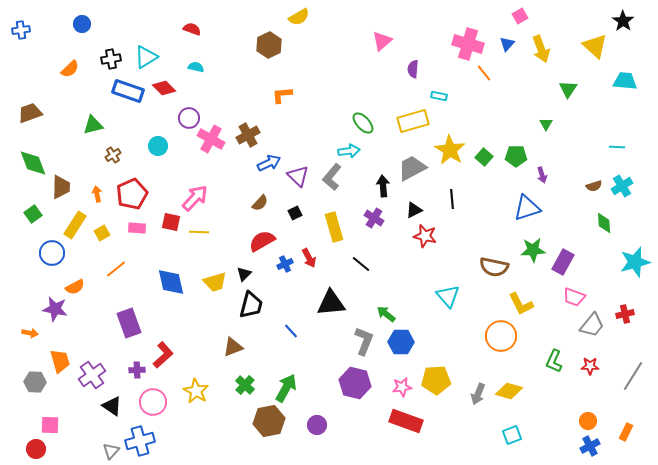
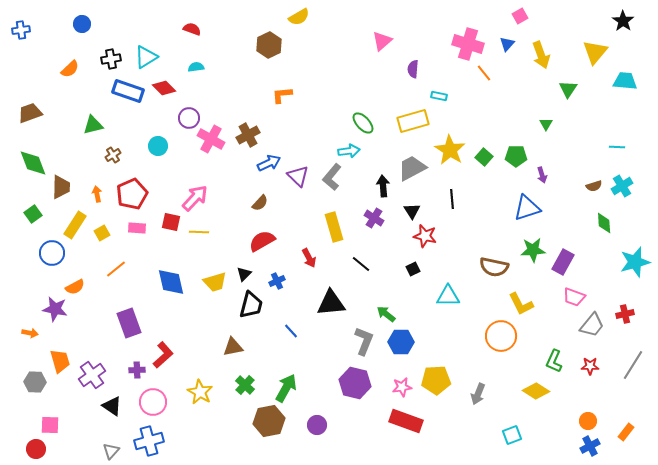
yellow triangle at (595, 46): moved 6 px down; rotated 28 degrees clockwise
yellow arrow at (541, 49): moved 6 px down
cyan semicircle at (196, 67): rotated 21 degrees counterclockwise
black triangle at (414, 210): moved 2 px left, 1 px down; rotated 36 degrees counterclockwise
black square at (295, 213): moved 118 px right, 56 px down
blue cross at (285, 264): moved 8 px left, 17 px down
cyan triangle at (448, 296): rotated 50 degrees counterclockwise
brown triangle at (233, 347): rotated 10 degrees clockwise
gray line at (633, 376): moved 11 px up
yellow star at (196, 391): moved 4 px right, 1 px down
yellow diamond at (509, 391): moved 27 px right; rotated 16 degrees clockwise
orange rectangle at (626, 432): rotated 12 degrees clockwise
blue cross at (140, 441): moved 9 px right
